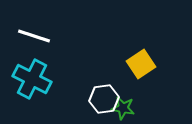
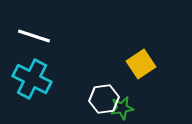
green star: moved 1 px left; rotated 20 degrees counterclockwise
